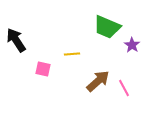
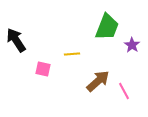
green trapezoid: rotated 92 degrees counterclockwise
pink line: moved 3 px down
